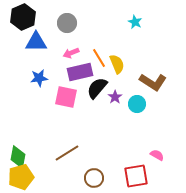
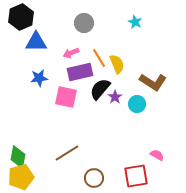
black hexagon: moved 2 px left
gray circle: moved 17 px right
black semicircle: moved 3 px right, 1 px down
